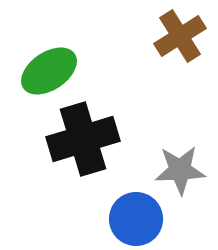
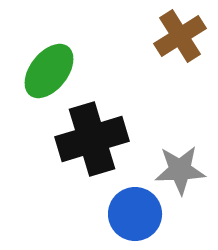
green ellipse: rotated 18 degrees counterclockwise
black cross: moved 9 px right
blue circle: moved 1 px left, 5 px up
